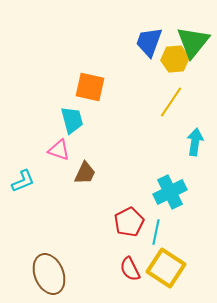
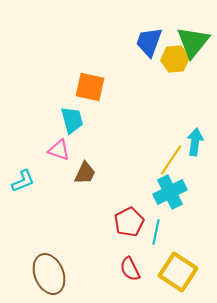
yellow line: moved 58 px down
yellow square: moved 12 px right, 4 px down
